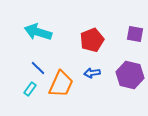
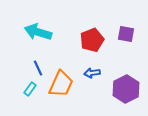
purple square: moved 9 px left
blue line: rotated 21 degrees clockwise
purple hexagon: moved 4 px left, 14 px down; rotated 20 degrees clockwise
